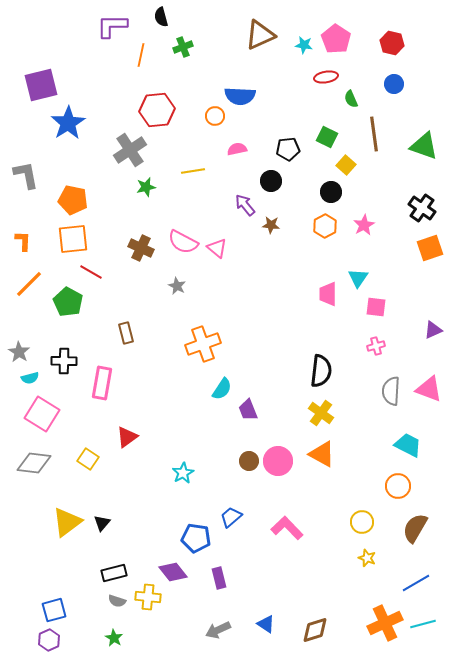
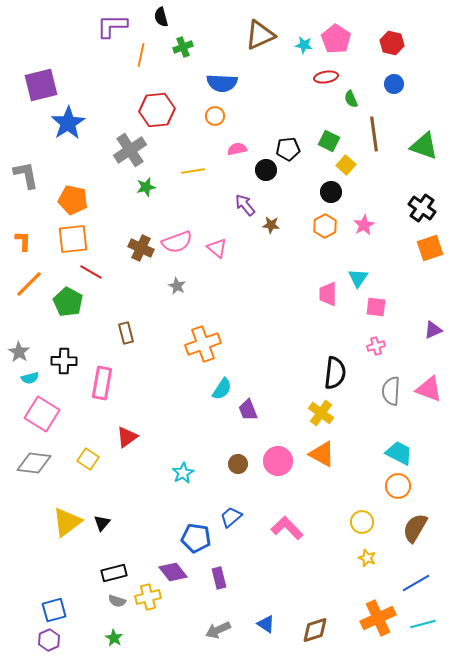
blue semicircle at (240, 96): moved 18 px left, 13 px up
green square at (327, 137): moved 2 px right, 4 px down
black circle at (271, 181): moved 5 px left, 11 px up
pink semicircle at (183, 242): moved 6 px left; rotated 48 degrees counterclockwise
black semicircle at (321, 371): moved 14 px right, 2 px down
cyan trapezoid at (408, 445): moved 9 px left, 8 px down
brown circle at (249, 461): moved 11 px left, 3 px down
yellow cross at (148, 597): rotated 20 degrees counterclockwise
orange cross at (385, 623): moved 7 px left, 5 px up
